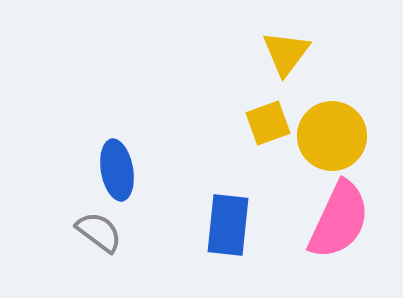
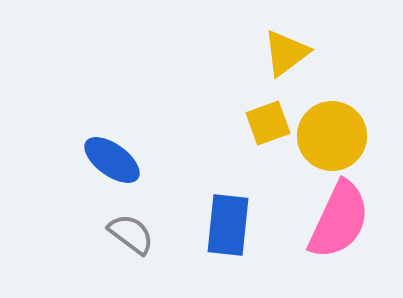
yellow triangle: rotated 16 degrees clockwise
blue ellipse: moved 5 px left, 10 px up; rotated 44 degrees counterclockwise
gray semicircle: moved 32 px right, 2 px down
